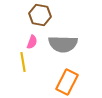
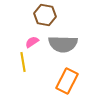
brown hexagon: moved 5 px right
pink semicircle: rotated 144 degrees counterclockwise
orange rectangle: moved 1 px up
